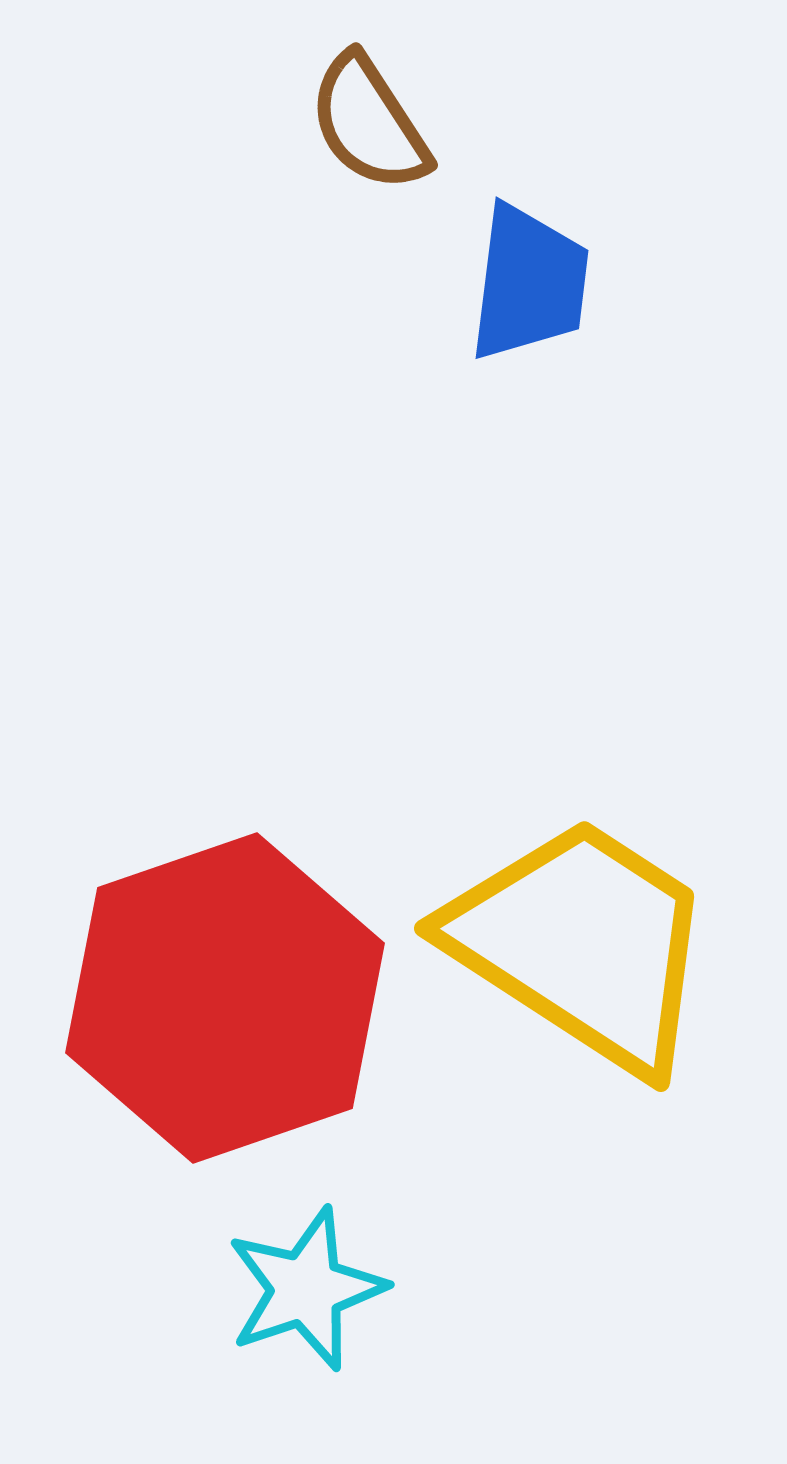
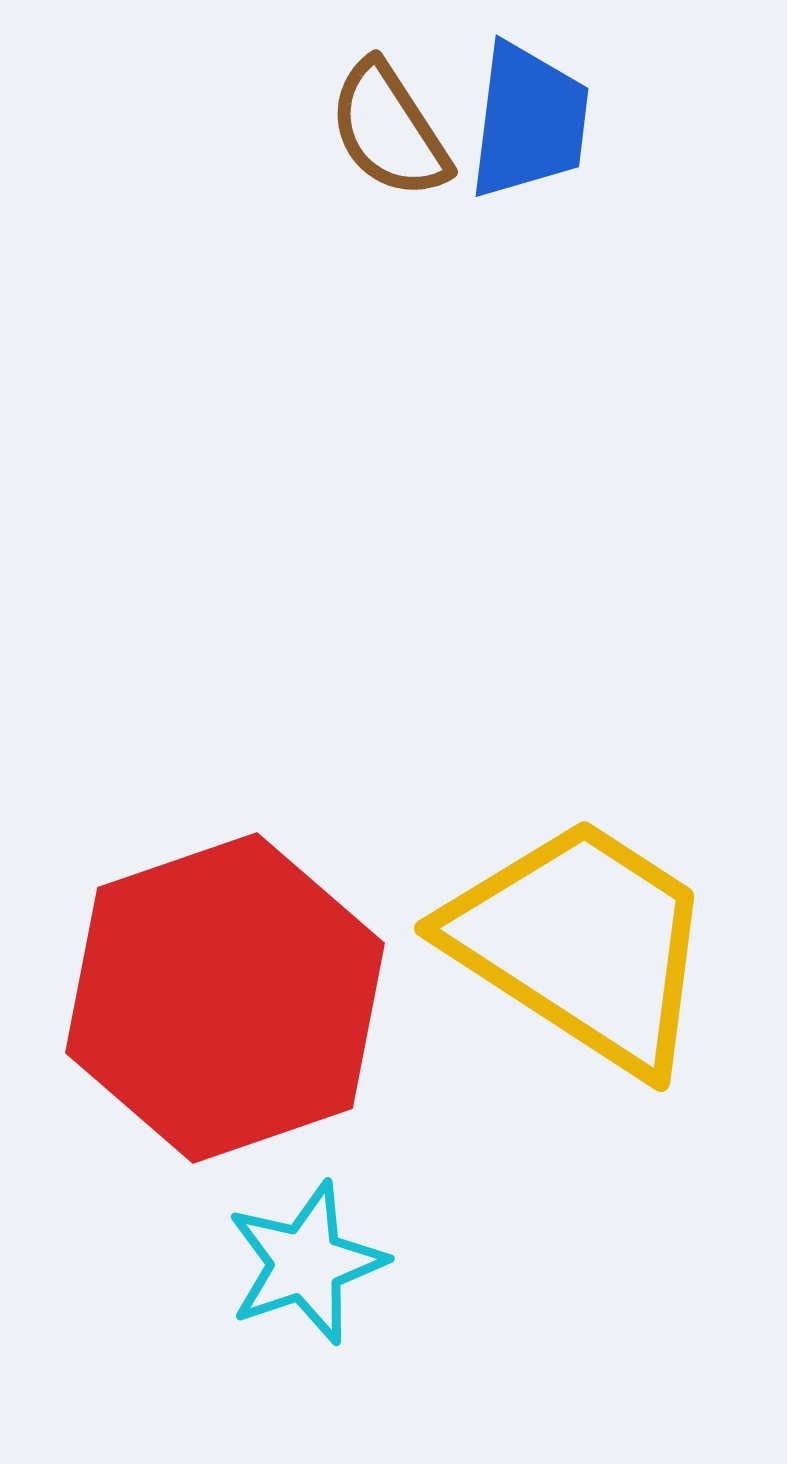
brown semicircle: moved 20 px right, 7 px down
blue trapezoid: moved 162 px up
cyan star: moved 26 px up
